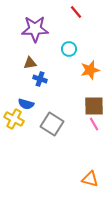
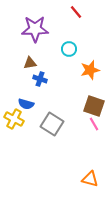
brown square: rotated 20 degrees clockwise
